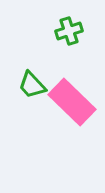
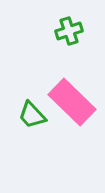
green trapezoid: moved 30 px down
